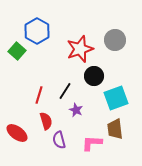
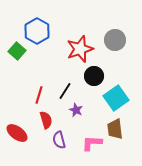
cyan square: rotated 15 degrees counterclockwise
red semicircle: moved 1 px up
